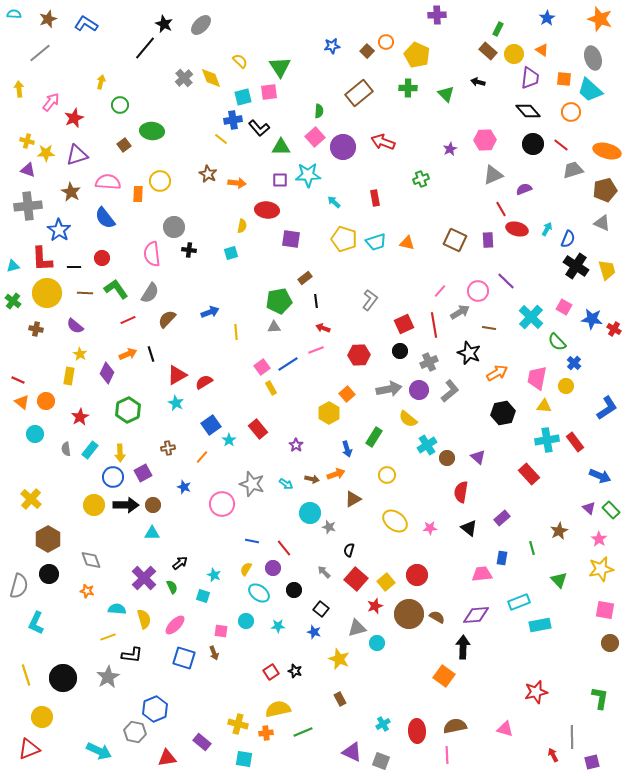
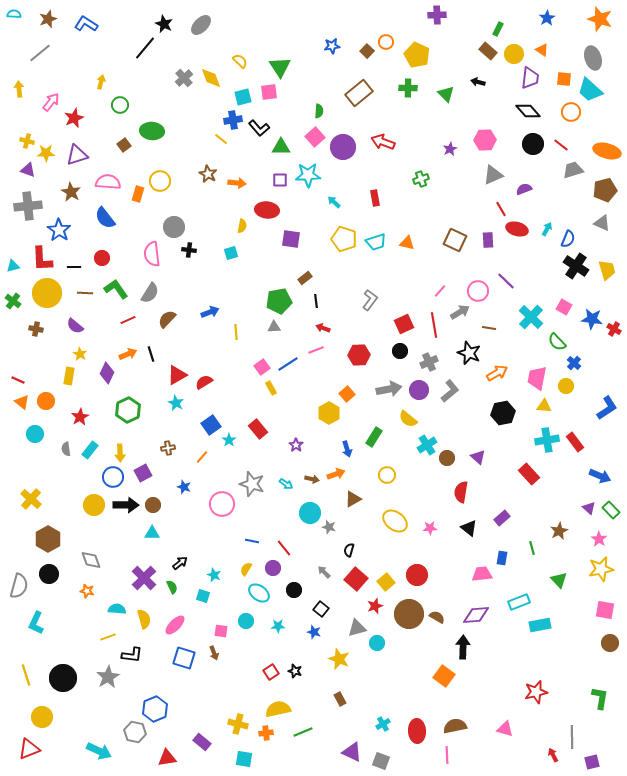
orange rectangle at (138, 194): rotated 14 degrees clockwise
